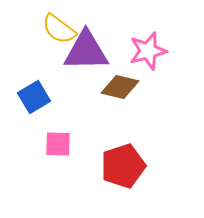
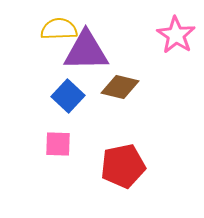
yellow semicircle: rotated 141 degrees clockwise
pink star: moved 28 px right, 16 px up; rotated 24 degrees counterclockwise
blue square: moved 34 px right, 1 px up; rotated 16 degrees counterclockwise
red pentagon: rotated 6 degrees clockwise
